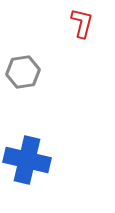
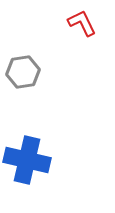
red L-shape: rotated 40 degrees counterclockwise
